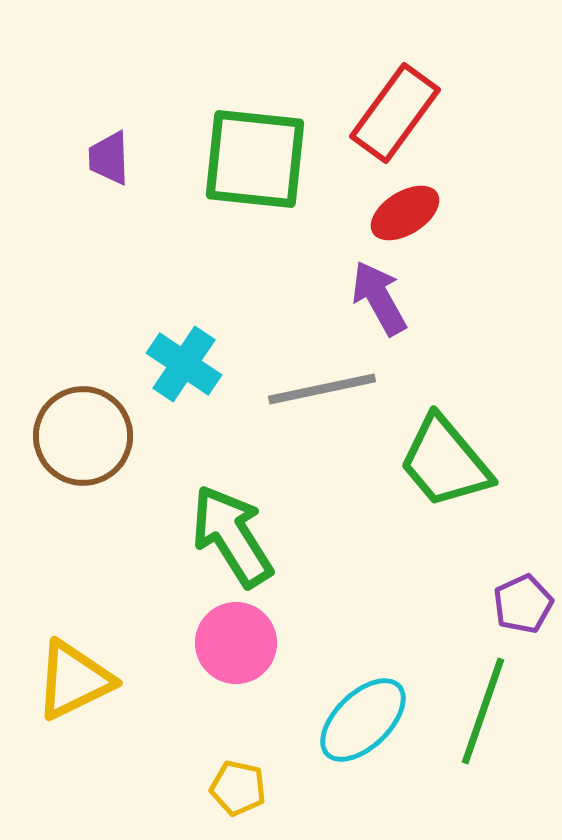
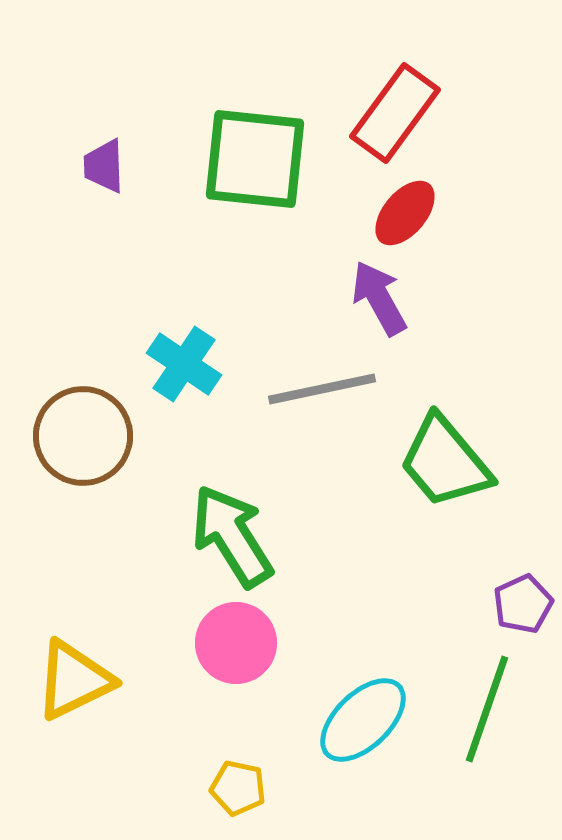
purple trapezoid: moved 5 px left, 8 px down
red ellipse: rotated 18 degrees counterclockwise
green line: moved 4 px right, 2 px up
